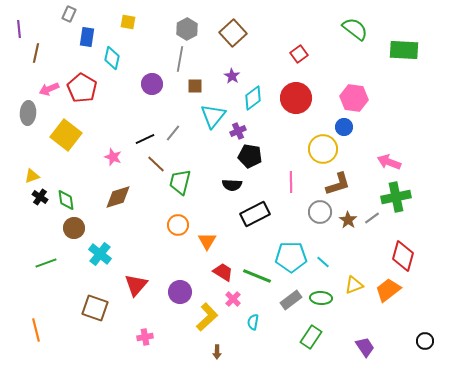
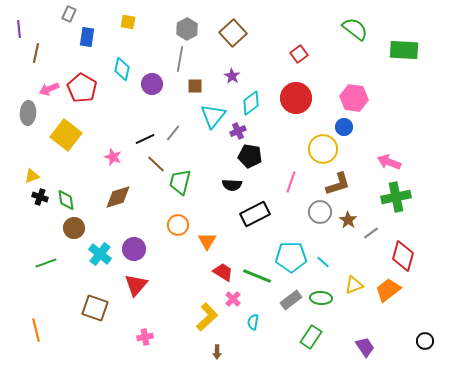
cyan diamond at (112, 58): moved 10 px right, 11 px down
cyan diamond at (253, 98): moved 2 px left, 5 px down
pink line at (291, 182): rotated 20 degrees clockwise
black cross at (40, 197): rotated 14 degrees counterclockwise
gray line at (372, 218): moved 1 px left, 15 px down
purple circle at (180, 292): moved 46 px left, 43 px up
